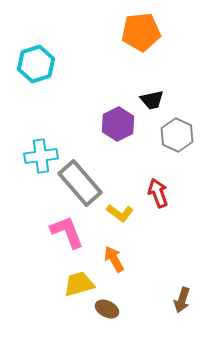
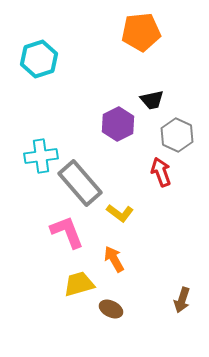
cyan hexagon: moved 3 px right, 5 px up
red arrow: moved 3 px right, 21 px up
brown ellipse: moved 4 px right
